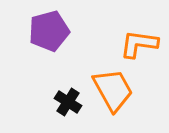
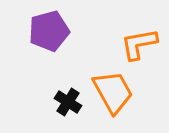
orange L-shape: rotated 18 degrees counterclockwise
orange trapezoid: moved 2 px down
